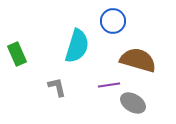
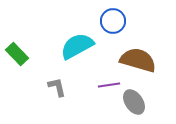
cyan semicircle: rotated 136 degrees counterclockwise
green rectangle: rotated 20 degrees counterclockwise
gray ellipse: moved 1 px right, 1 px up; rotated 25 degrees clockwise
